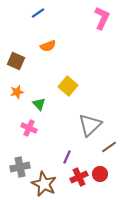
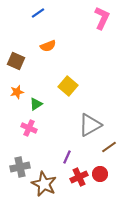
green triangle: moved 3 px left; rotated 40 degrees clockwise
gray triangle: rotated 15 degrees clockwise
